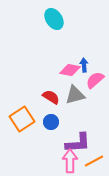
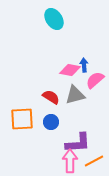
orange square: rotated 30 degrees clockwise
